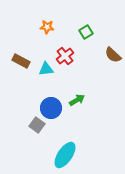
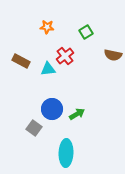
brown semicircle: rotated 30 degrees counterclockwise
cyan triangle: moved 2 px right
green arrow: moved 14 px down
blue circle: moved 1 px right, 1 px down
gray square: moved 3 px left, 3 px down
cyan ellipse: moved 1 px right, 2 px up; rotated 32 degrees counterclockwise
